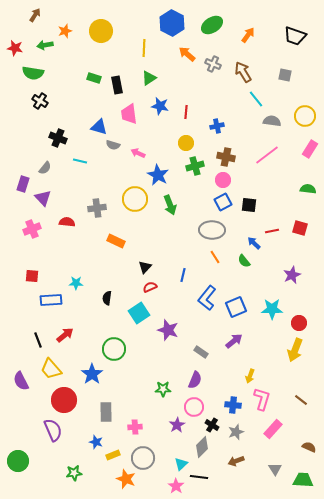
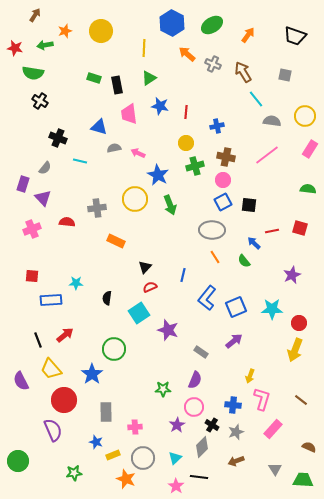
gray semicircle at (113, 145): moved 1 px right, 3 px down; rotated 152 degrees clockwise
cyan triangle at (181, 464): moved 6 px left, 6 px up
